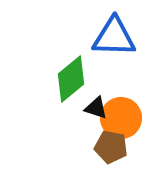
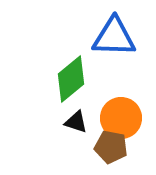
black triangle: moved 20 px left, 14 px down
